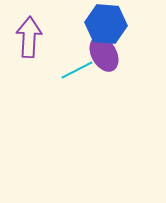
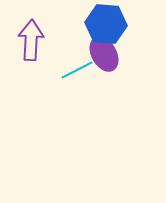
purple arrow: moved 2 px right, 3 px down
